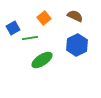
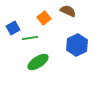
brown semicircle: moved 7 px left, 5 px up
green ellipse: moved 4 px left, 2 px down
